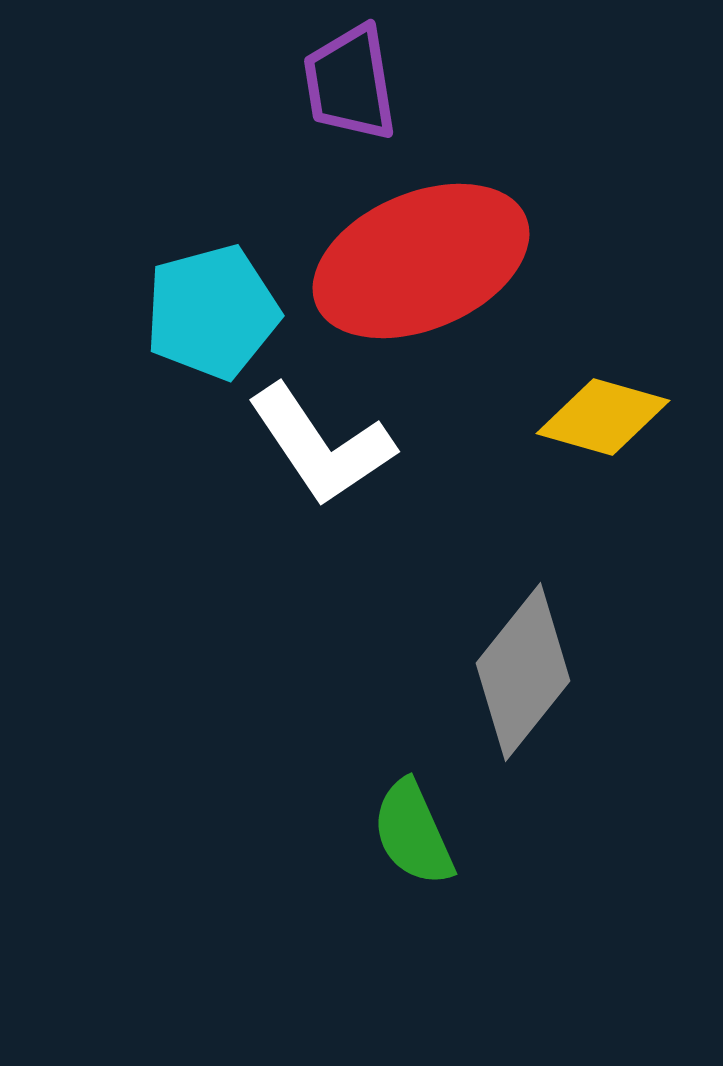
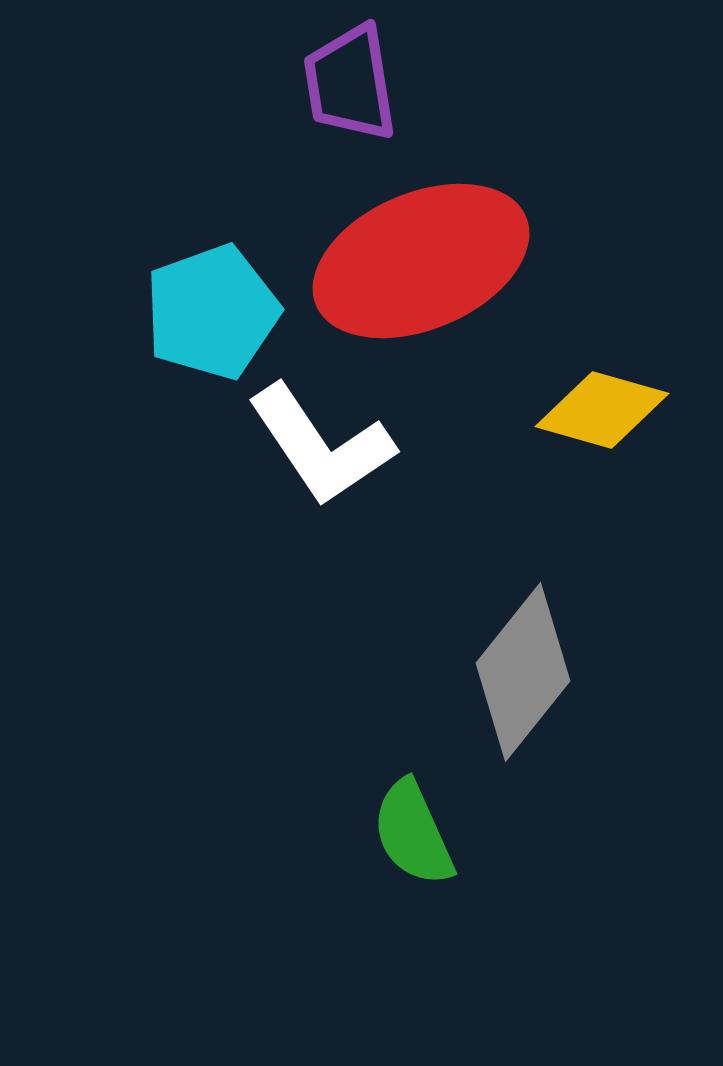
cyan pentagon: rotated 5 degrees counterclockwise
yellow diamond: moved 1 px left, 7 px up
